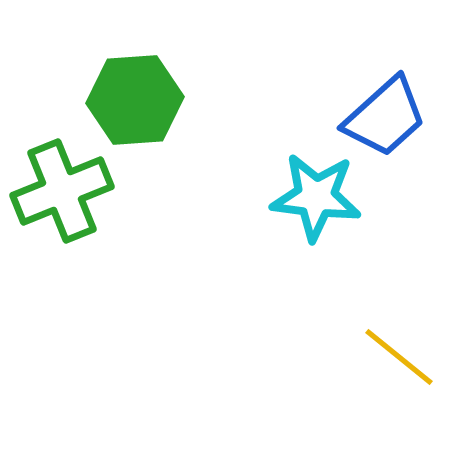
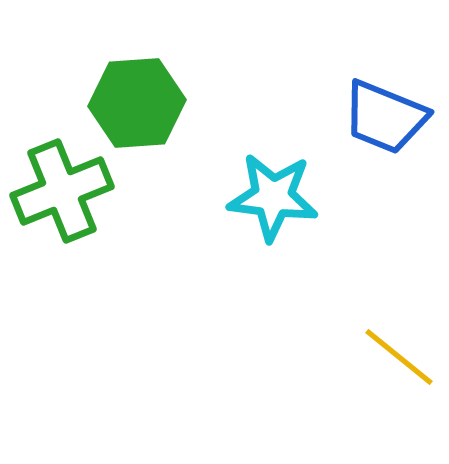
green hexagon: moved 2 px right, 3 px down
blue trapezoid: rotated 64 degrees clockwise
cyan star: moved 43 px left
